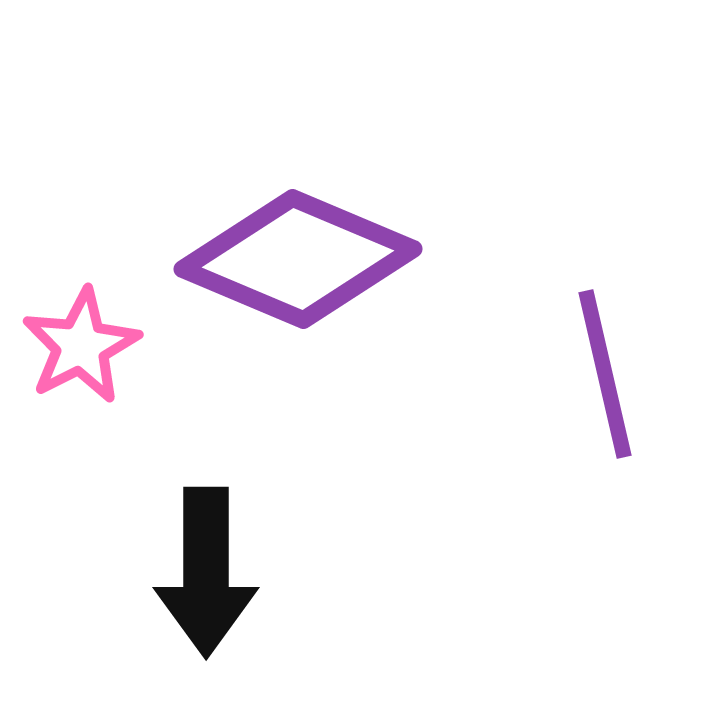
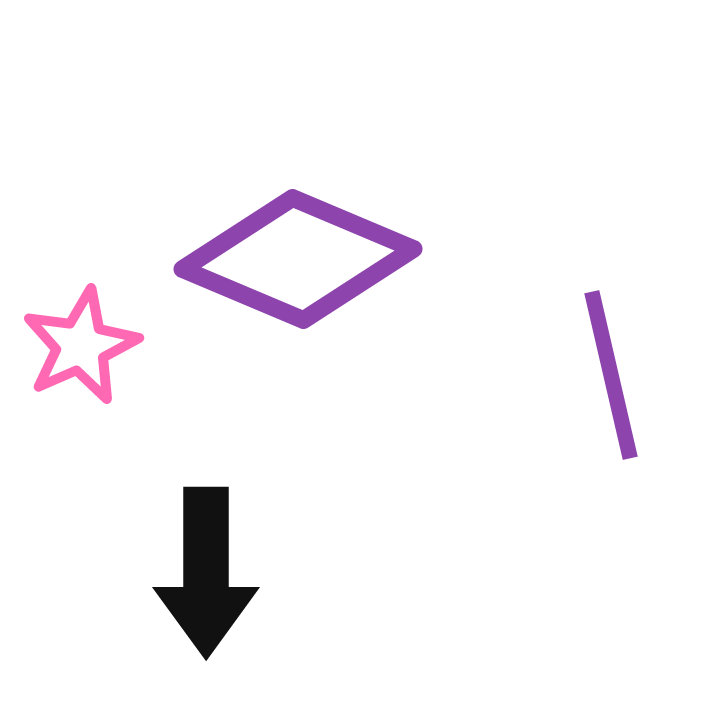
pink star: rotated 3 degrees clockwise
purple line: moved 6 px right, 1 px down
